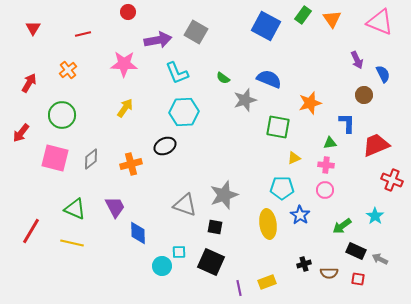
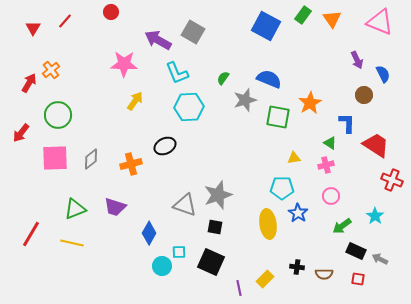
red circle at (128, 12): moved 17 px left
gray square at (196, 32): moved 3 px left
red line at (83, 34): moved 18 px left, 13 px up; rotated 35 degrees counterclockwise
purple arrow at (158, 40): rotated 140 degrees counterclockwise
orange cross at (68, 70): moved 17 px left
green semicircle at (223, 78): rotated 88 degrees clockwise
orange star at (310, 103): rotated 15 degrees counterclockwise
yellow arrow at (125, 108): moved 10 px right, 7 px up
cyan hexagon at (184, 112): moved 5 px right, 5 px up
green circle at (62, 115): moved 4 px left
green square at (278, 127): moved 10 px up
green triangle at (330, 143): rotated 40 degrees clockwise
red trapezoid at (376, 145): rotated 56 degrees clockwise
pink square at (55, 158): rotated 16 degrees counterclockwise
yellow triangle at (294, 158): rotated 16 degrees clockwise
pink cross at (326, 165): rotated 21 degrees counterclockwise
pink circle at (325, 190): moved 6 px right, 6 px down
gray star at (224, 195): moved 6 px left
purple trapezoid at (115, 207): rotated 135 degrees clockwise
green triangle at (75, 209): rotated 45 degrees counterclockwise
blue star at (300, 215): moved 2 px left, 2 px up
red line at (31, 231): moved 3 px down
blue diamond at (138, 233): moved 11 px right; rotated 30 degrees clockwise
black cross at (304, 264): moved 7 px left, 3 px down; rotated 24 degrees clockwise
brown semicircle at (329, 273): moved 5 px left, 1 px down
yellow rectangle at (267, 282): moved 2 px left, 3 px up; rotated 24 degrees counterclockwise
